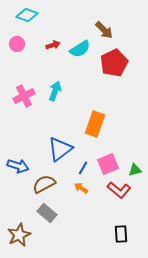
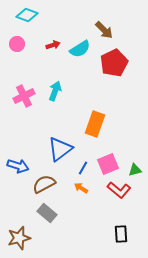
brown star: moved 3 px down; rotated 10 degrees clockwise
